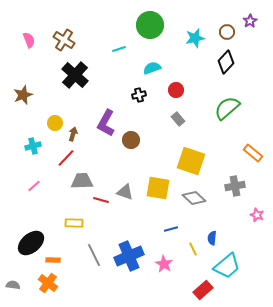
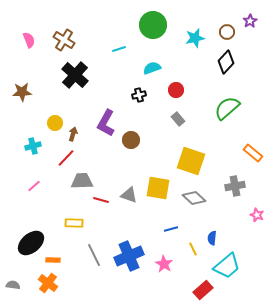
green circle at (150, 25): moved 3 px right
brown star at (23, 95): moved 1 px left, 3 px up; rotated 18 degrees clockwise
gray triangle at (125, 192): moved 4 px right, 3 px down
